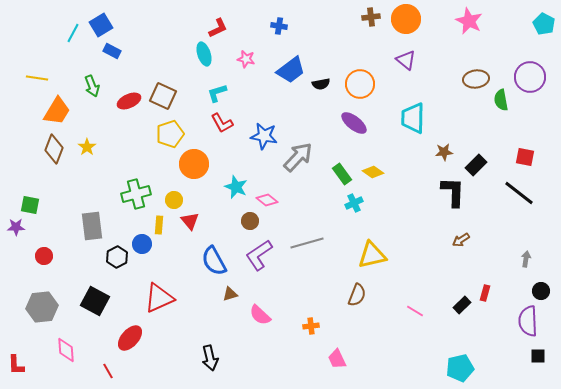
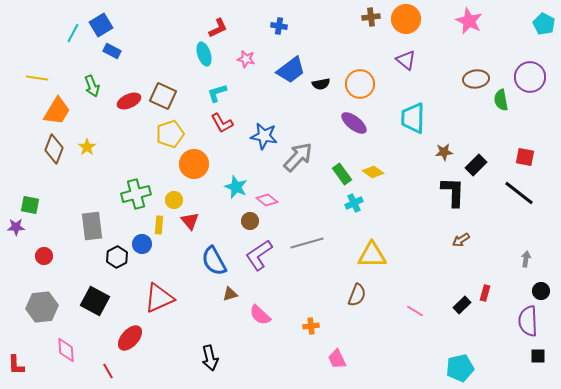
yellow triangle at (372, 255): rotated 12 degrees clockwise
